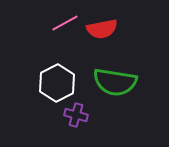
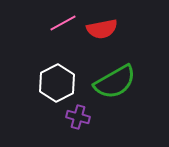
pink line: moved 2 px left
green semicircle: rotated 39 degrees counterclockwise
purple cross: moved 2 px right, 2 px down
